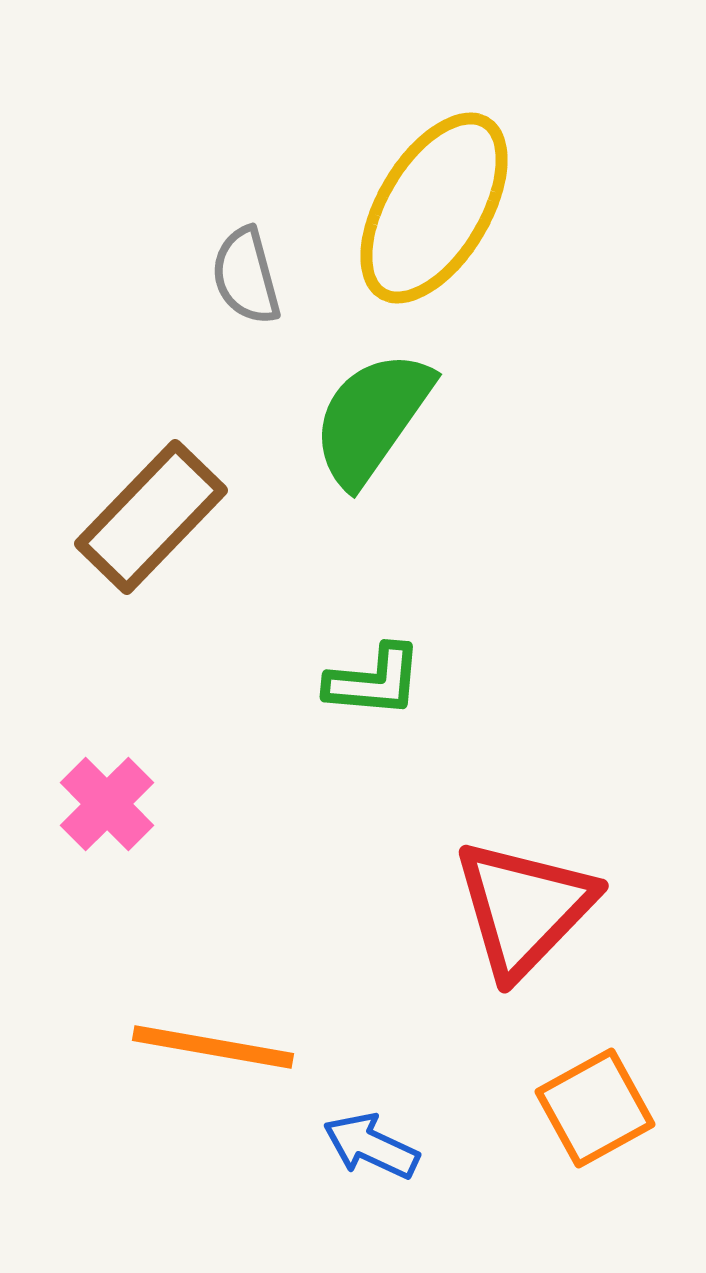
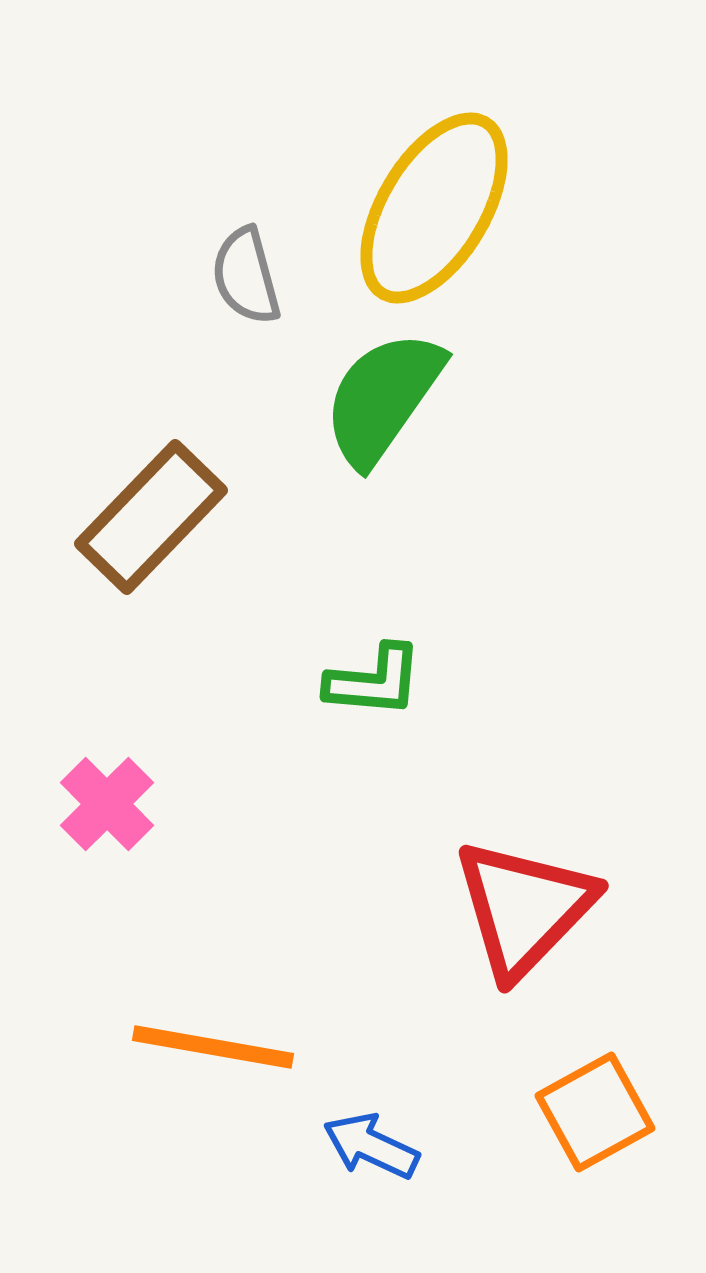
green semicircle: moved 11 px right, 20 px up
orange square: moved 4 px down
